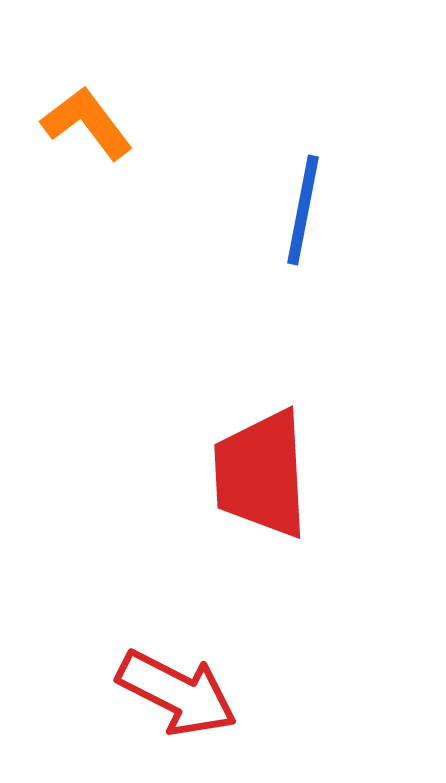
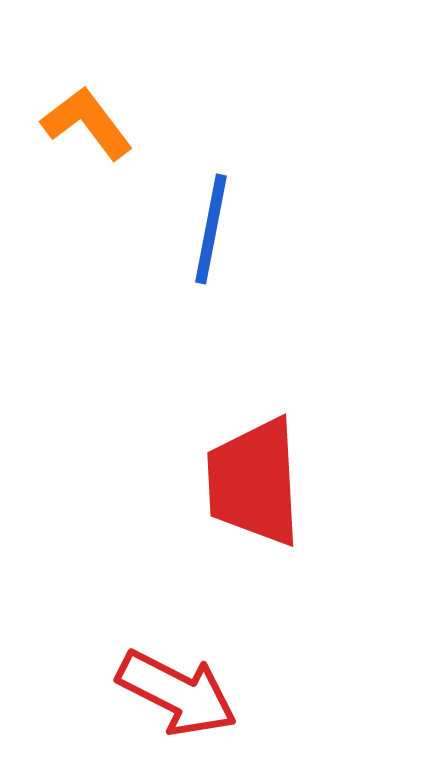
blue line: moved 92 px left, 19 px down
red trapezoid: moved 7 px left, 8 px down
